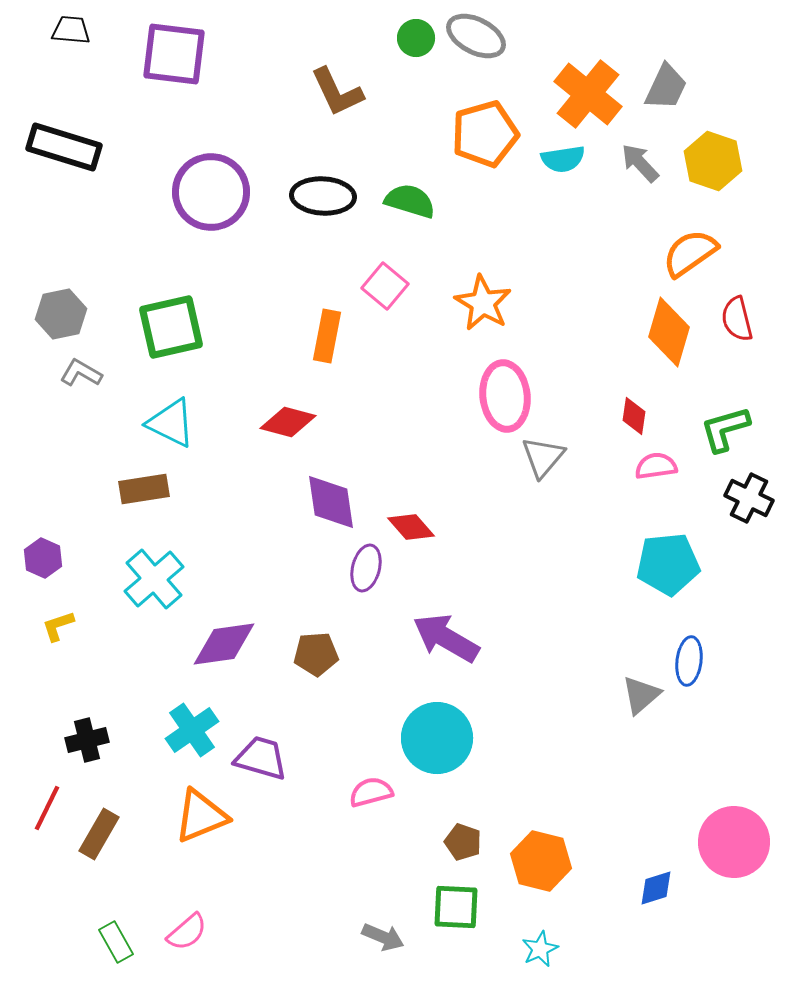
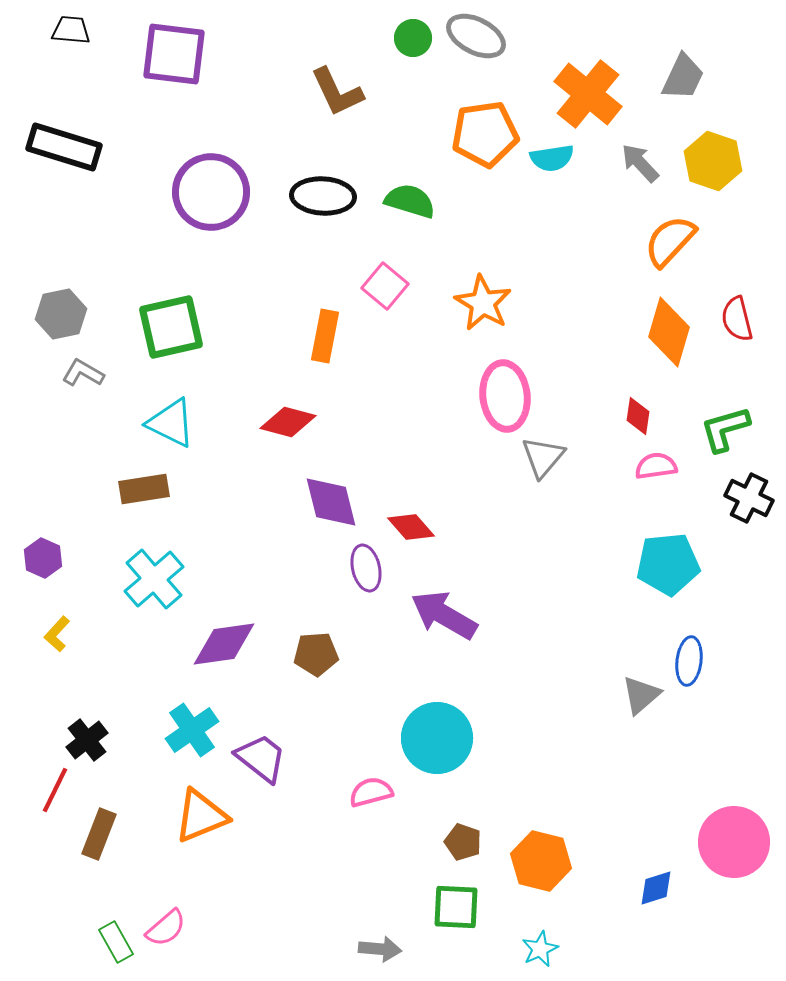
green circle at (416, 38): moved 3 px left
gray trapezoid at (666, 87): moved 17 px right, 10 px up
orange pentagon at (485, 134): rotated 8 degrees clockwise
cyan semicircle at (563, 159): moved 11 px left, 1 px up
orange semicircle at (690, 253): moved 20 px left, 12 px up; rotated 12 degrees counterclockwise
orange rectangle at (327, 336): moved 2 px left
gray L-shape at (81, 373): moved 2 px right
red diamond at (634, 416): moved 4 px right
purple diamond at (331, 502): rotated 6 degrees counterclockwise
purple ellipse at (366, 568): rotated 27 degrees counterclockwise
yellow L-shape at (58, 626): moved 1 px left, 8 px down; rotated 30 degrees counterclockwise
purple arrow at (446, 638): moved 2 px left, 23 px up
black cross at (87, 740): rotated 24 degrees counterclockwise
purple trapezoid at (261, 758): rotated 22 degrees clockwise
red line at (47, 808): moved 8 px right, 18 px up
brown rectangle at (99, 834): rotated 9 degrees counterclockwise
pink semicircle at (187, 932): moved 21 px left, 4 px up
gray arrow at (383, 937): moved 3 px left, 12 px down; rotated 18 degrees counterclockwise
